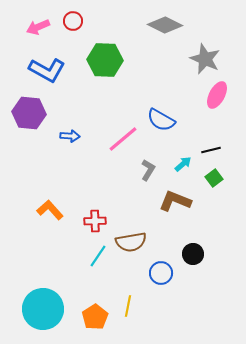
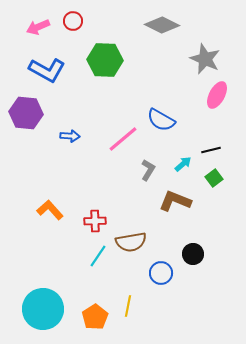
gray diamond: moved 3 px left
purple hexagon: moved 3 px left
